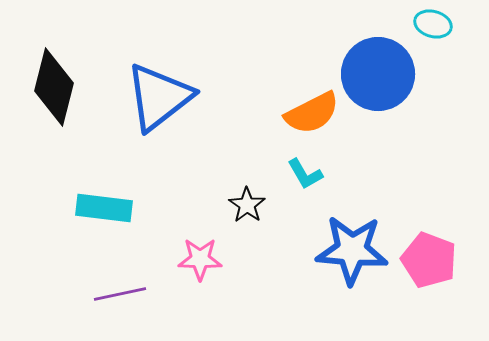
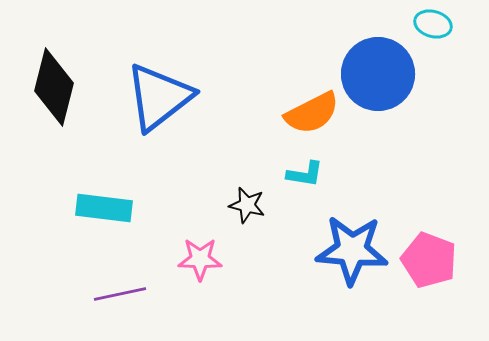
cyan L-shape: rotated 51 degrees counterclockwise
black star: rotated 21 degrees counterclockwise
